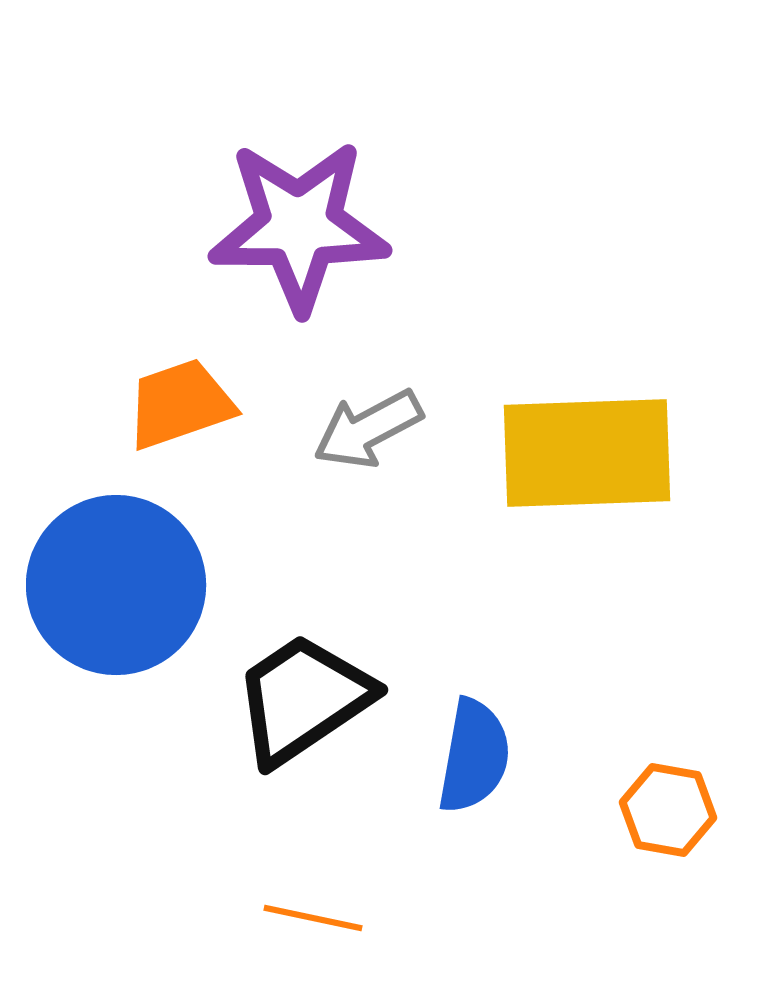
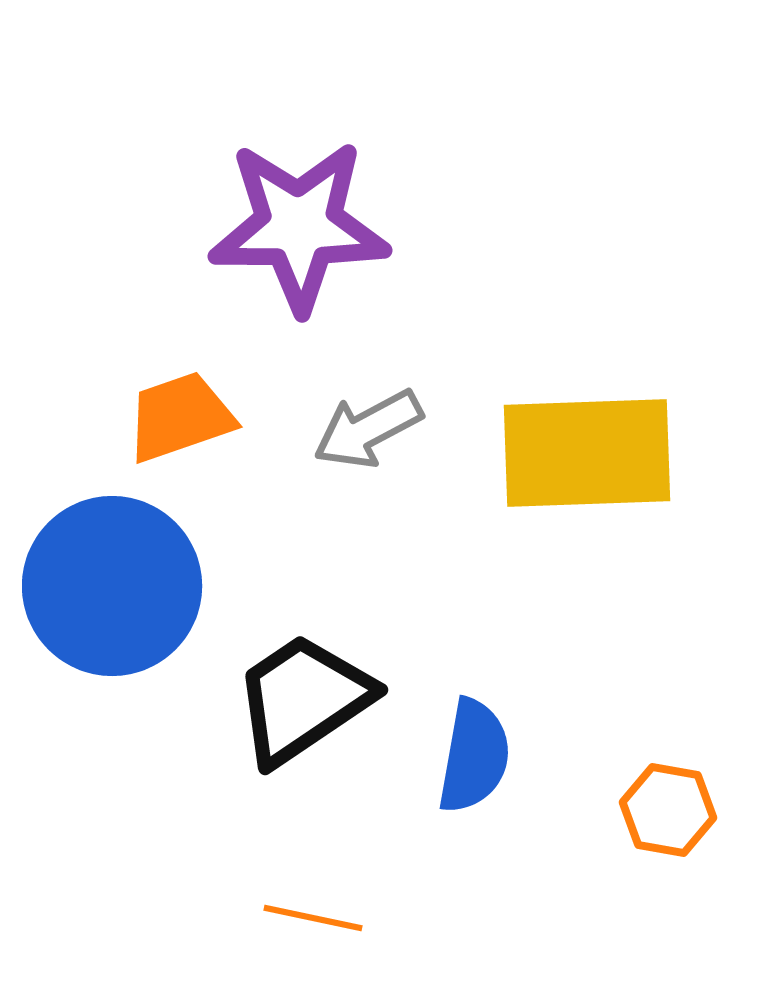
orange trapezoid: moved 13 px down
blue circle: moved 4 px left, 1 px down
